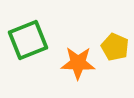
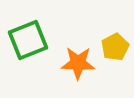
yellow pentagon: rotated 20 degrees clockwise
